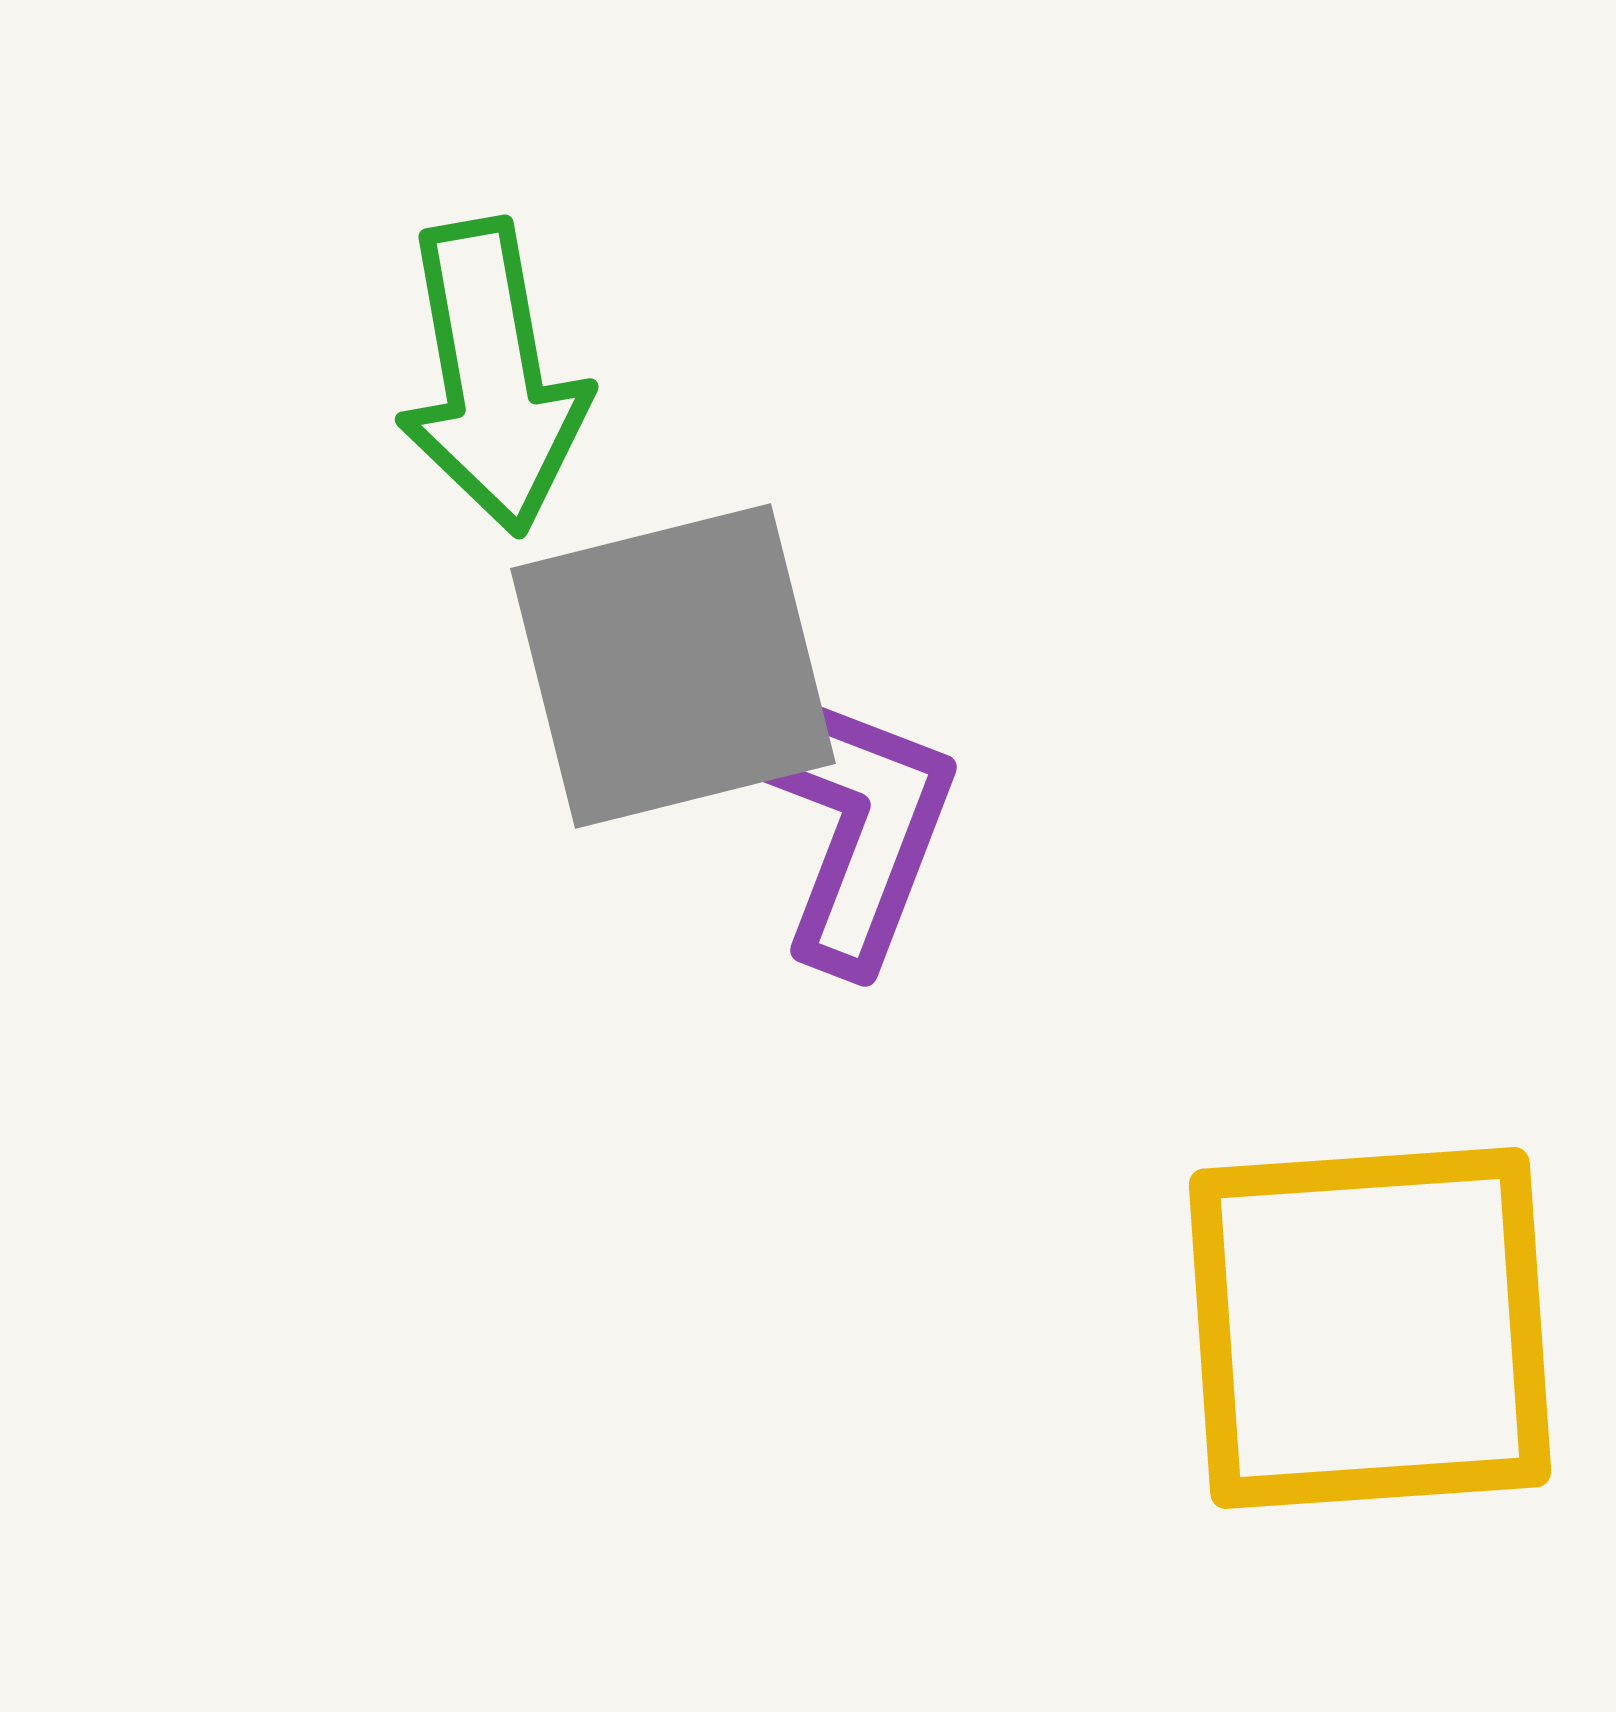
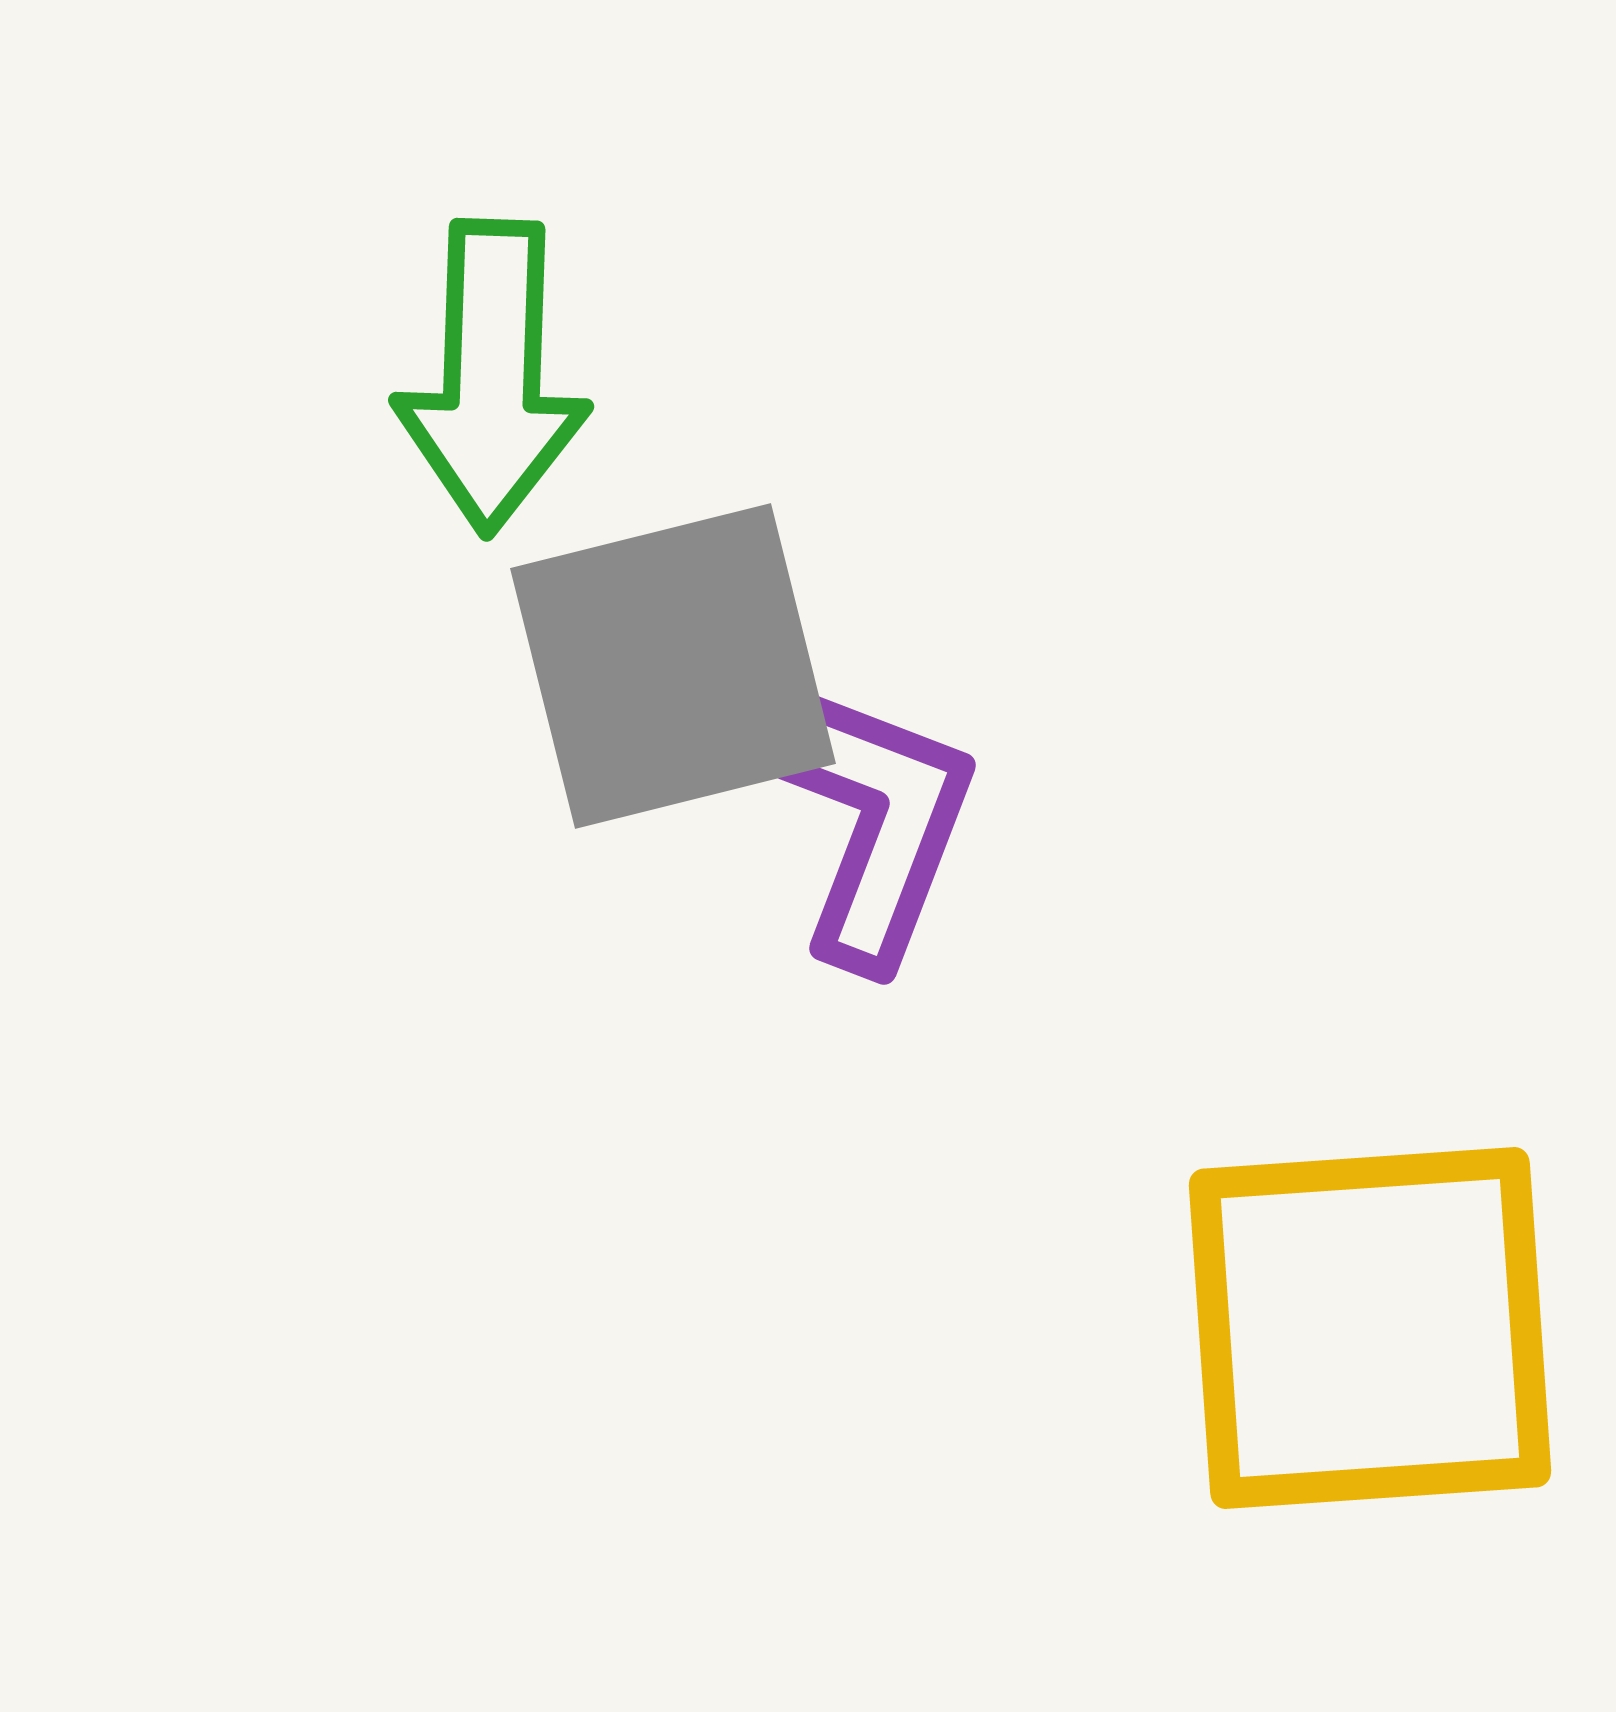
green arrow: rotated 12 degrees clockwise
purple L-shape: moved 19 px right, 2 px up
